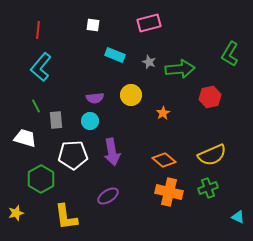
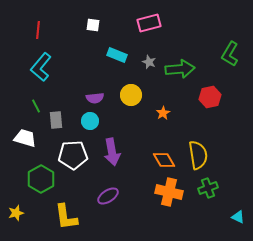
cyan rectangle: moved 2 px right
yellow semicircle: moved 14 px left; rotated 76 degrees counterclockwise
orange diamond: rotated 20 degrees clockwise
